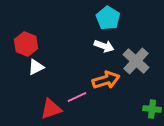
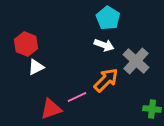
white arrow: moved 1 px up
orange arrow: rotated 28 degrees counterclockwise
